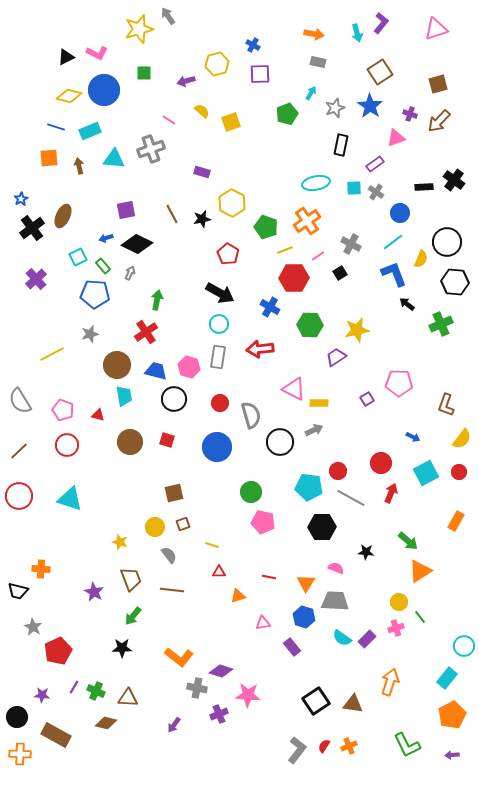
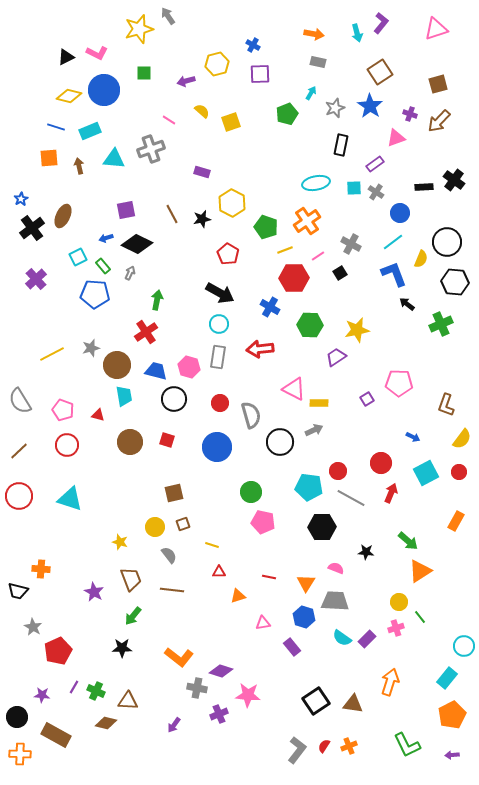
gray star at (90, 334): moved 1 px right, 14 px down
brown triangle at (128, 698): moved 3 px down
